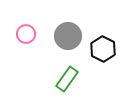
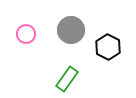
gray circle: moved 3 px right, 6 px up
black hexagon: moved 5 px right, 2 px up
